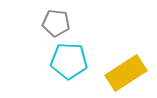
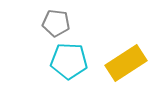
yellow rectangle: moved 10 px up
